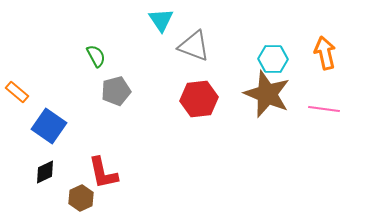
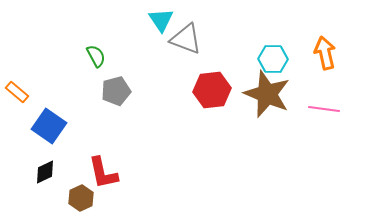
gray triangle: moved 8 px left, 7 px up
red hexagon: moved 13 px right, 9 px up
